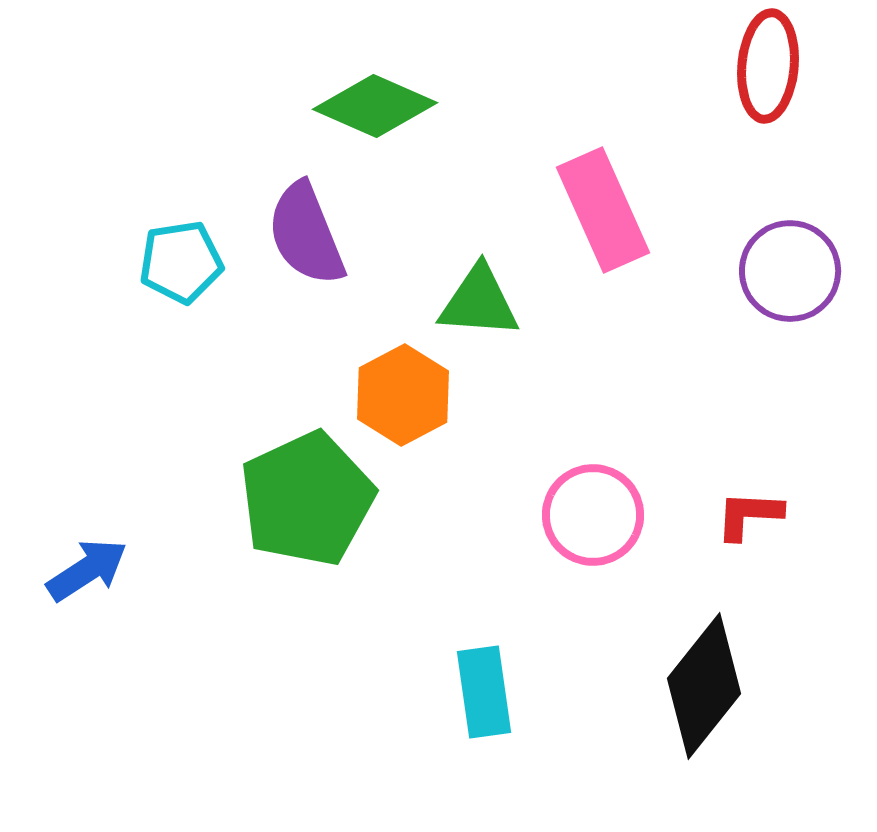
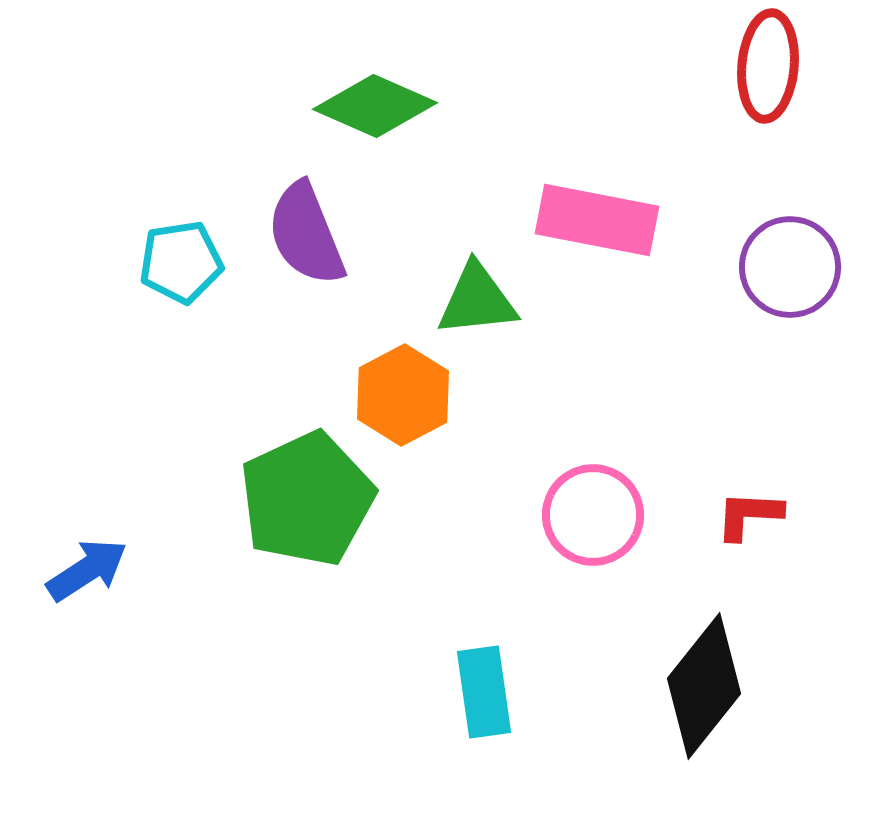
pink rectangle: moved 6 px left, 10 px down; rotated 55 degrees counterclockwise
purple circle: moved 4 px up
green triangle: moved 2 px left, 2 px up; rotated 10 degrees counterclockwise
